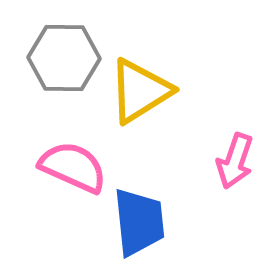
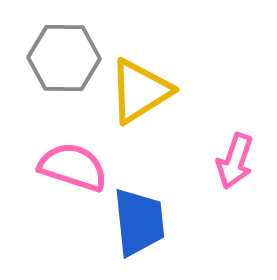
pink semicircle: rotated 6 degrees counterclockwise
